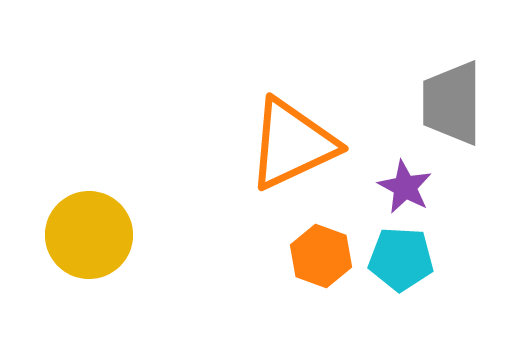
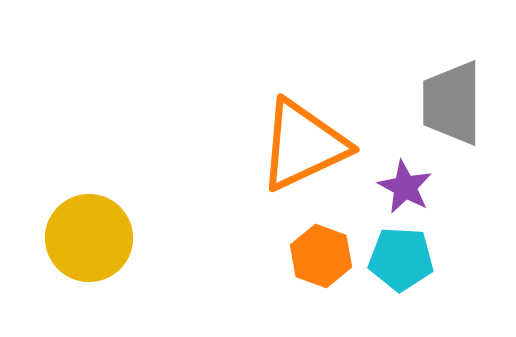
orange triangle: moved 11 px right, 1 px down
yellow circle: moved 3 px down
